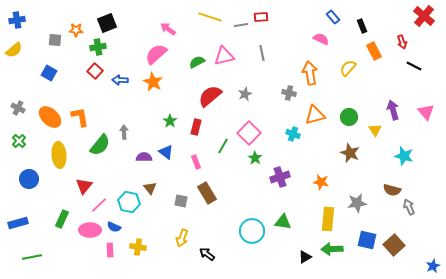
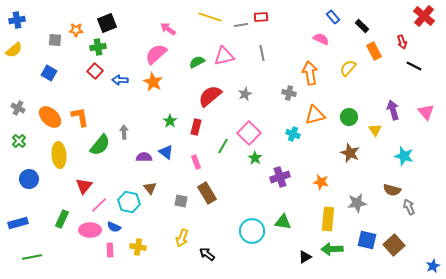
black rectangle at (362, 26): rotated 24 degrees counterclockwise
